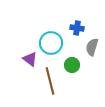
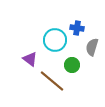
cyan circle: moved 4 px right, 3 px up
brown line: moved 2 px right; rotated 36 degrees counterclockwise
